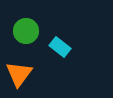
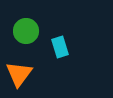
cyan rectangle: rotated 35 degrees clockwise
